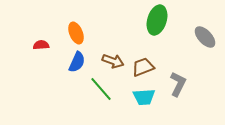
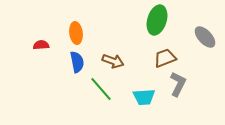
orange ellipse: rotated 15 degrees clockwise
blue semicircle: rotated 35 degrees counterclockwise
brown trapezoid: moved 22 px right, 9 px up
